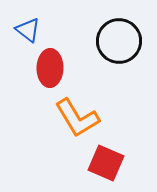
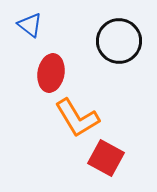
blue triangle: moved 2 px right, 5 px up
red ellipse: moved 1 px right, 5 px down; rotated 9 degrees clockwise
red square: moved 5 px up; rotated 6 degrees clockwise
